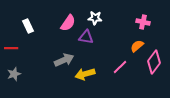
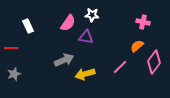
white star: moved 3 px left, 3 px up
